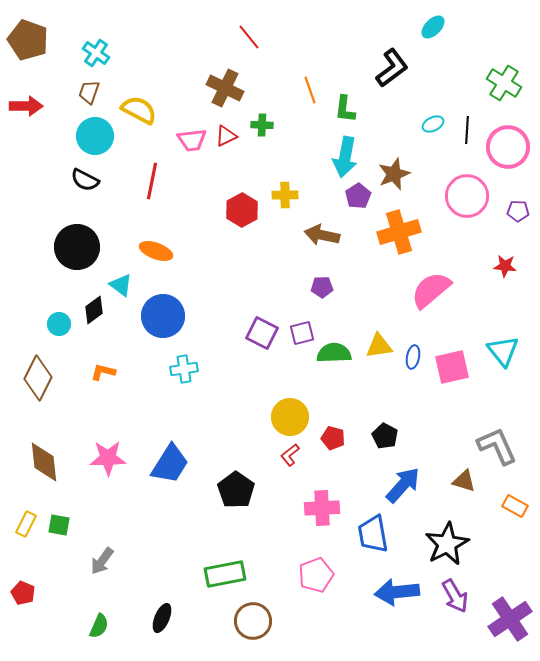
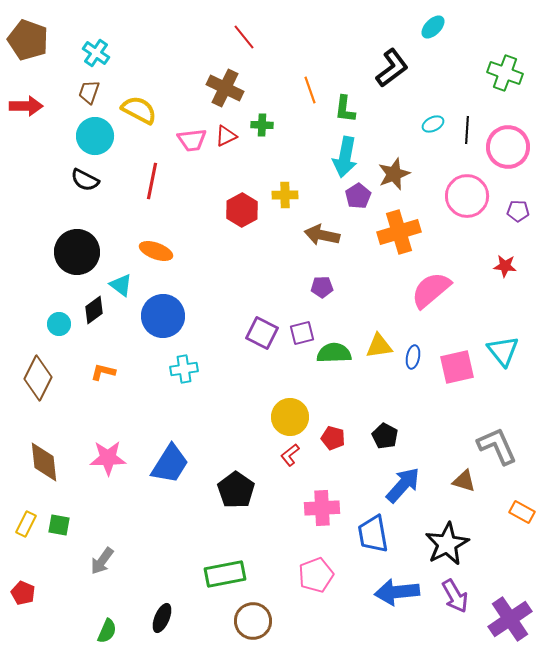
red line at (249, 37): moved 5 px left
green cross at (504, 83): moved 1 px right, 10 px up; rotated 12 degrees counterclockwise
black circle at (77, 247): moved 5 px down
pink square at (452, 367): moved 5 px right
orange rectangle at (515, 506): moved 7 px right, 6 px down
green semicircle at (99, 626): moved 8 px right, 5 px down
